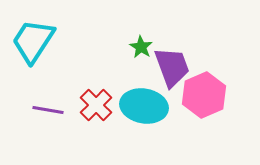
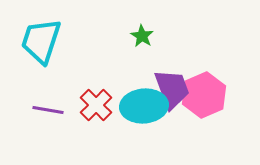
cyan trapezoid: moved 8 px right; rotated 15 degrees counterclockwise
green star: moved 1 px right, 11 px up
purple trapezoid: moved 22 px down
cyan ellipse: rotated 15 degrees counterclockwise
